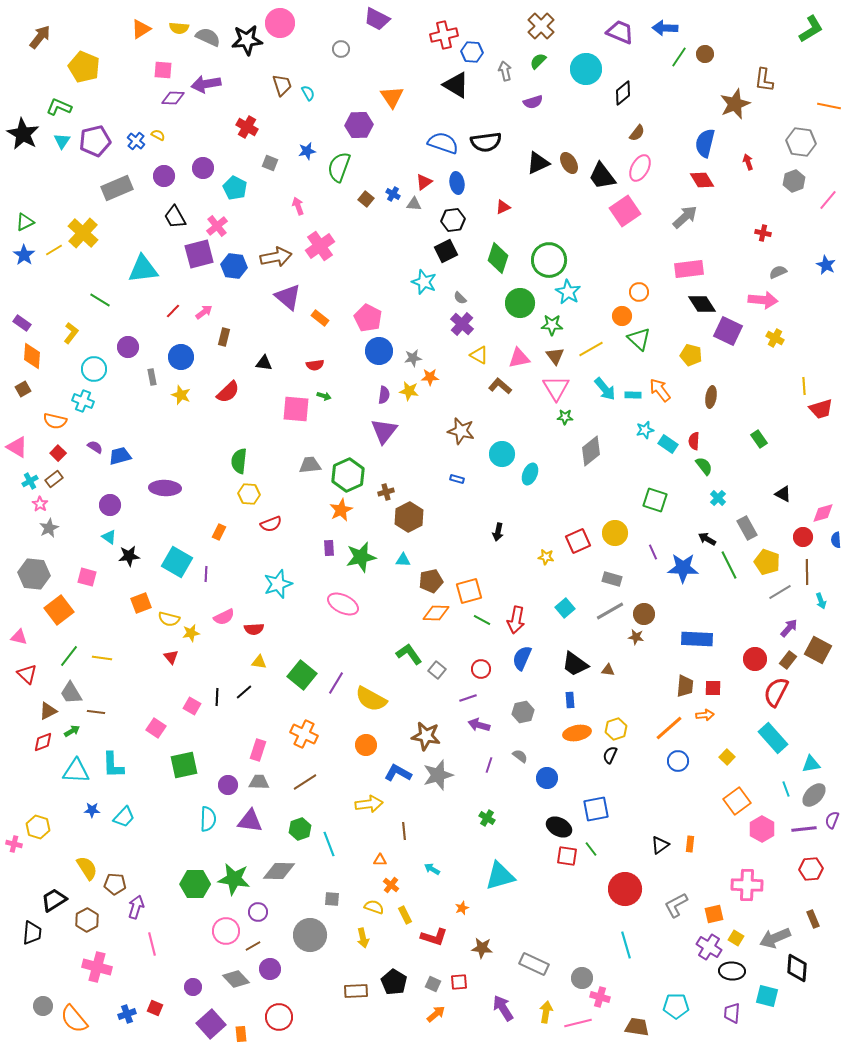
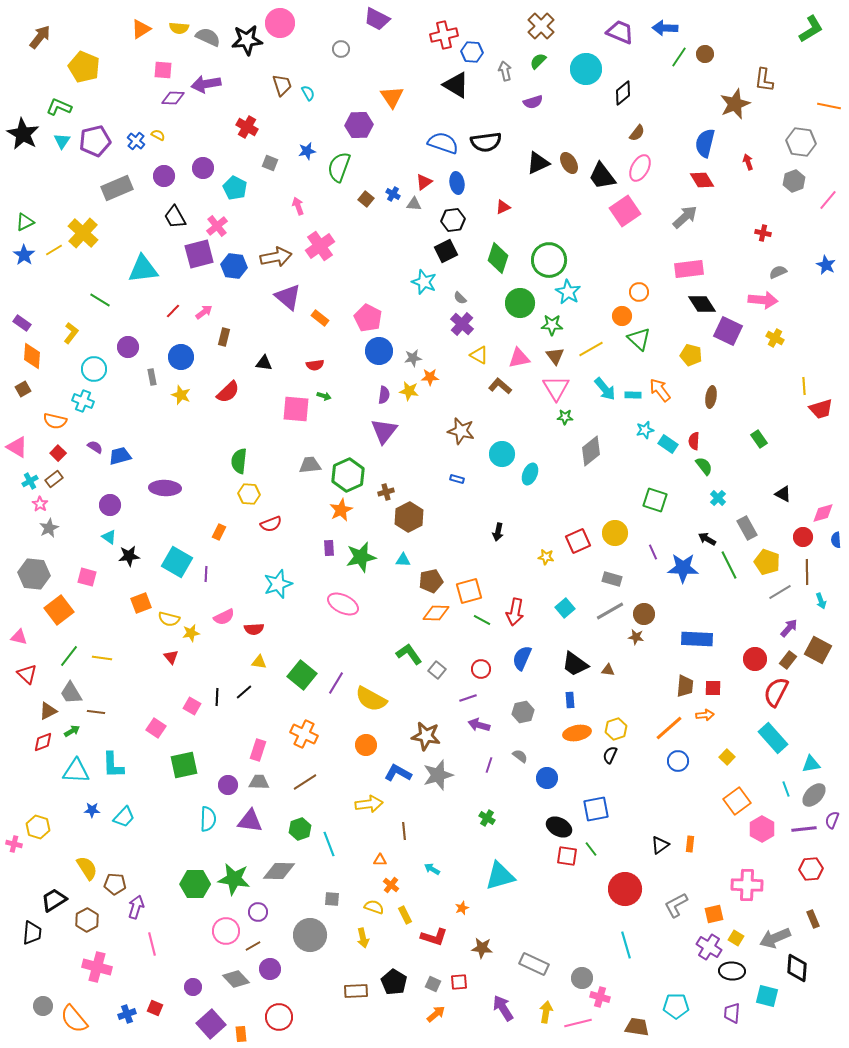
red arrow at (516, 620): moved 1 px left, 8 px up
